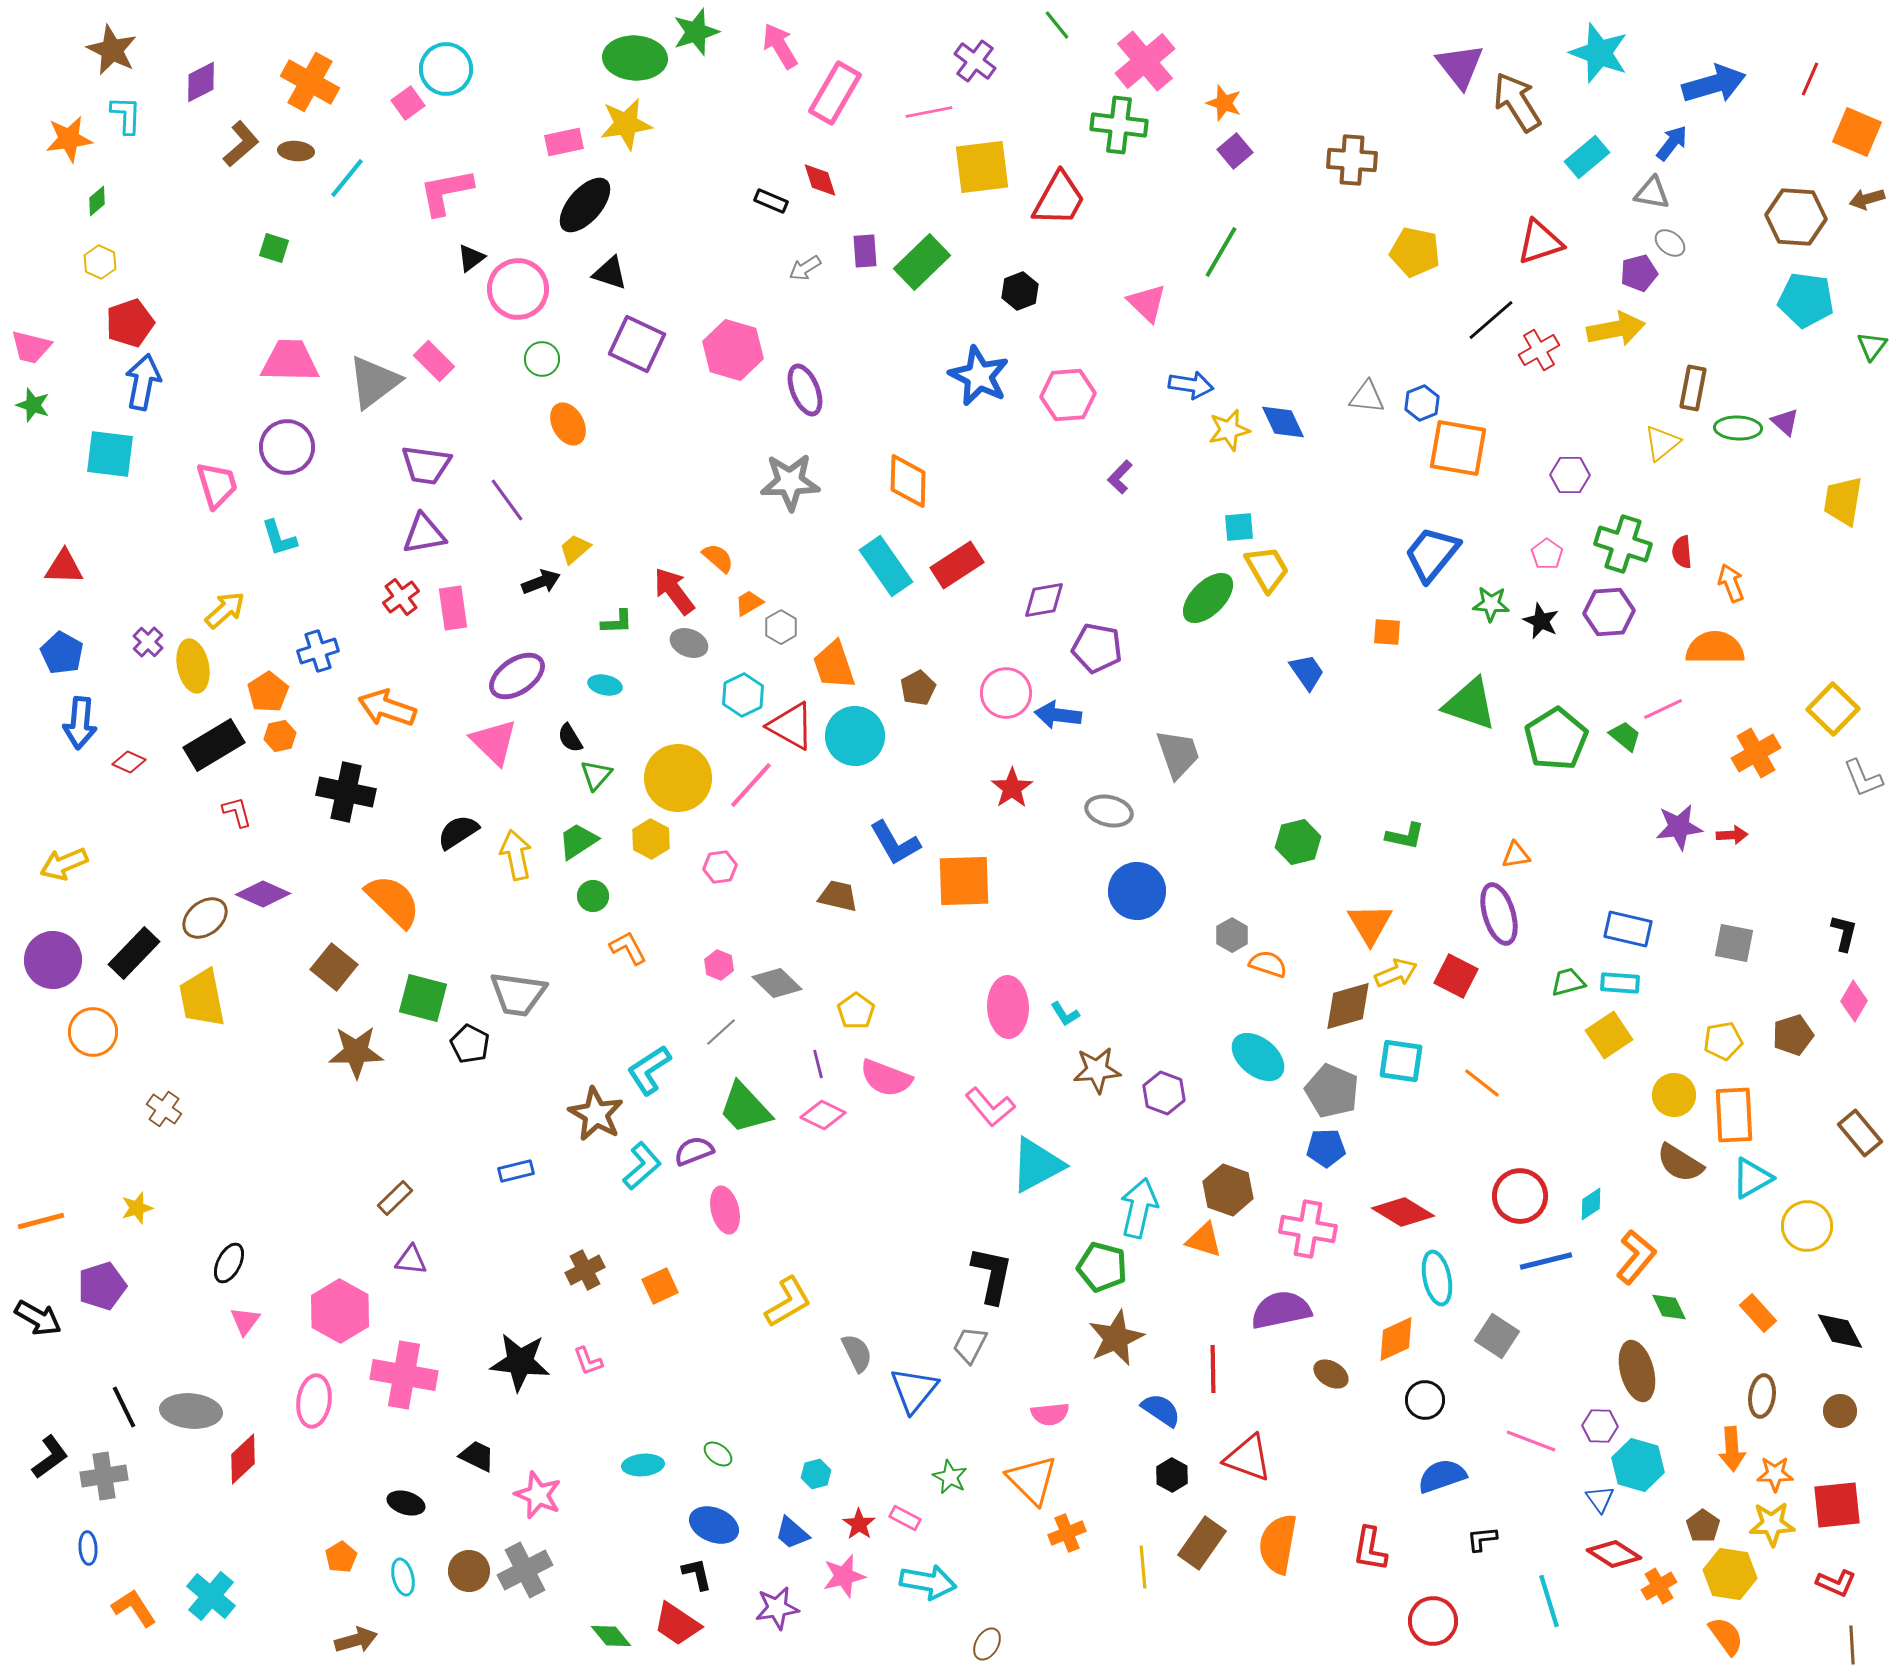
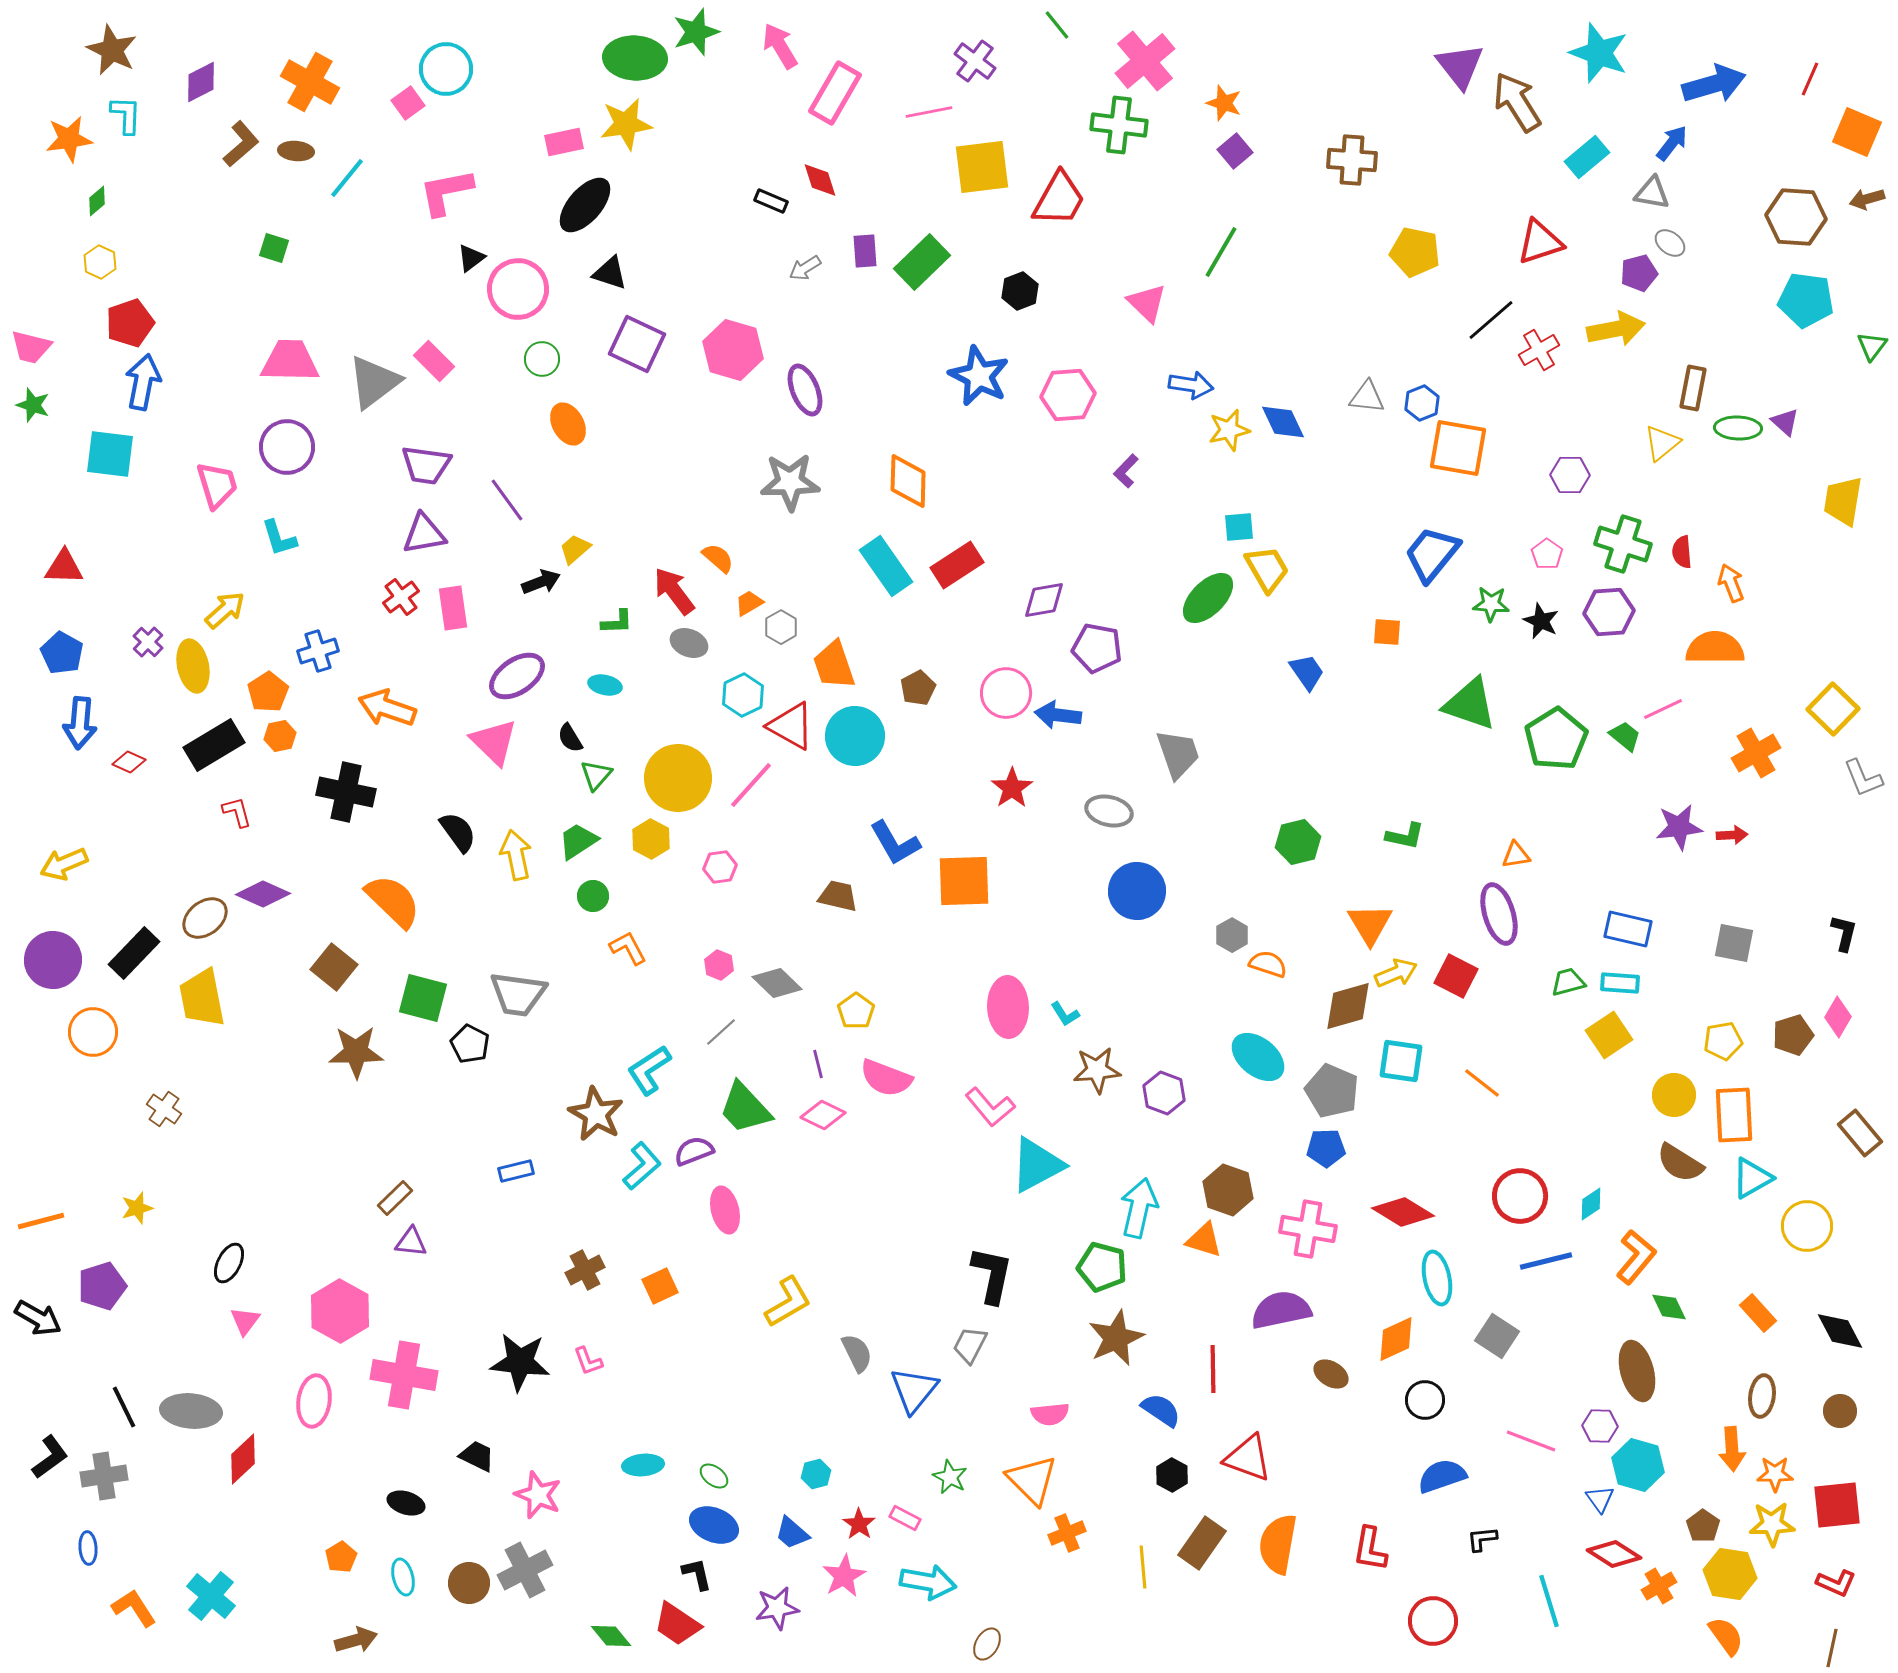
purple L-shape at (1120, 477): moved 6 px right, 6 px up
black semicircle at (458, 832): rotated 87 degrees clockwise
pink diamond at (1854, 1001): moved 16 px left, 16 px down
purple triangle at (411, 1260): moved 18 px up
green ellipse at (718, 1454): moved 4 px left, 22 px down
brown circle at (469, 1571): moved 12 px down
pink star at (844, 1576): rotated 15 degrees counterclockwise
brown line at (1852, 1645): moved 20 px left, 3 px down; rotated 15 degrees clockwise
